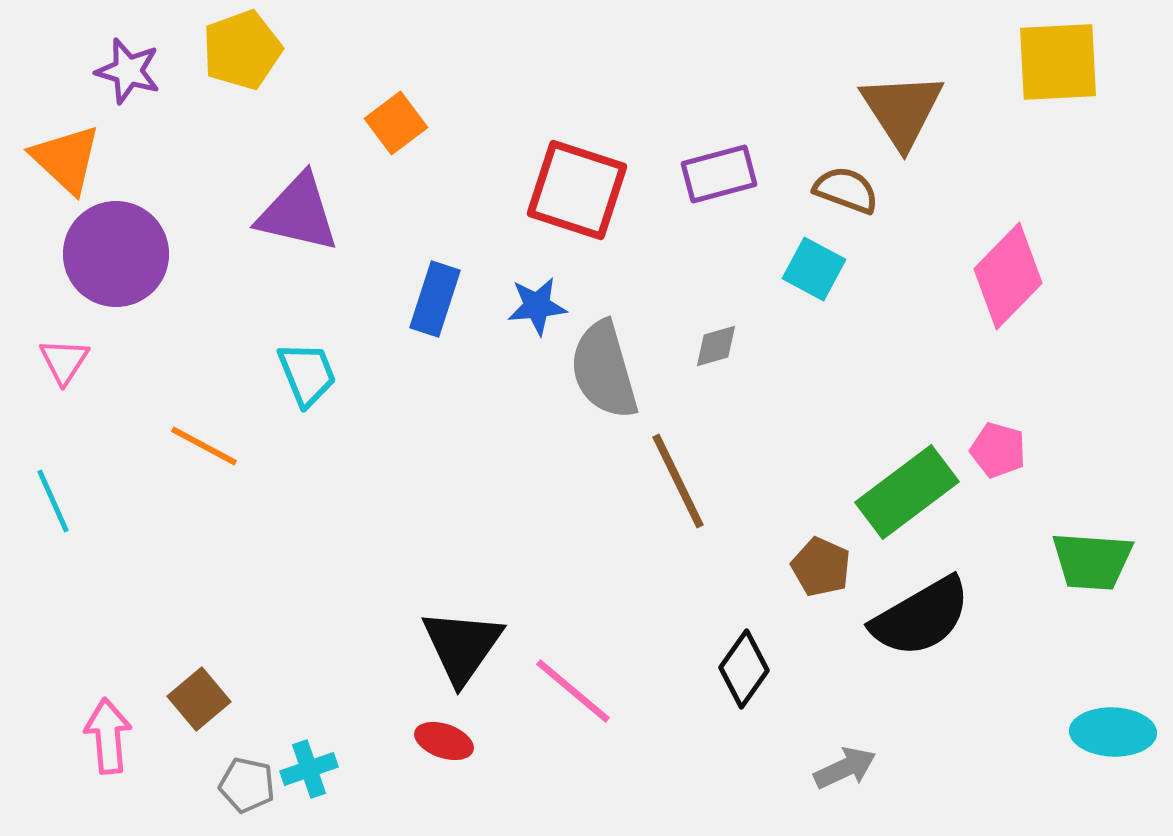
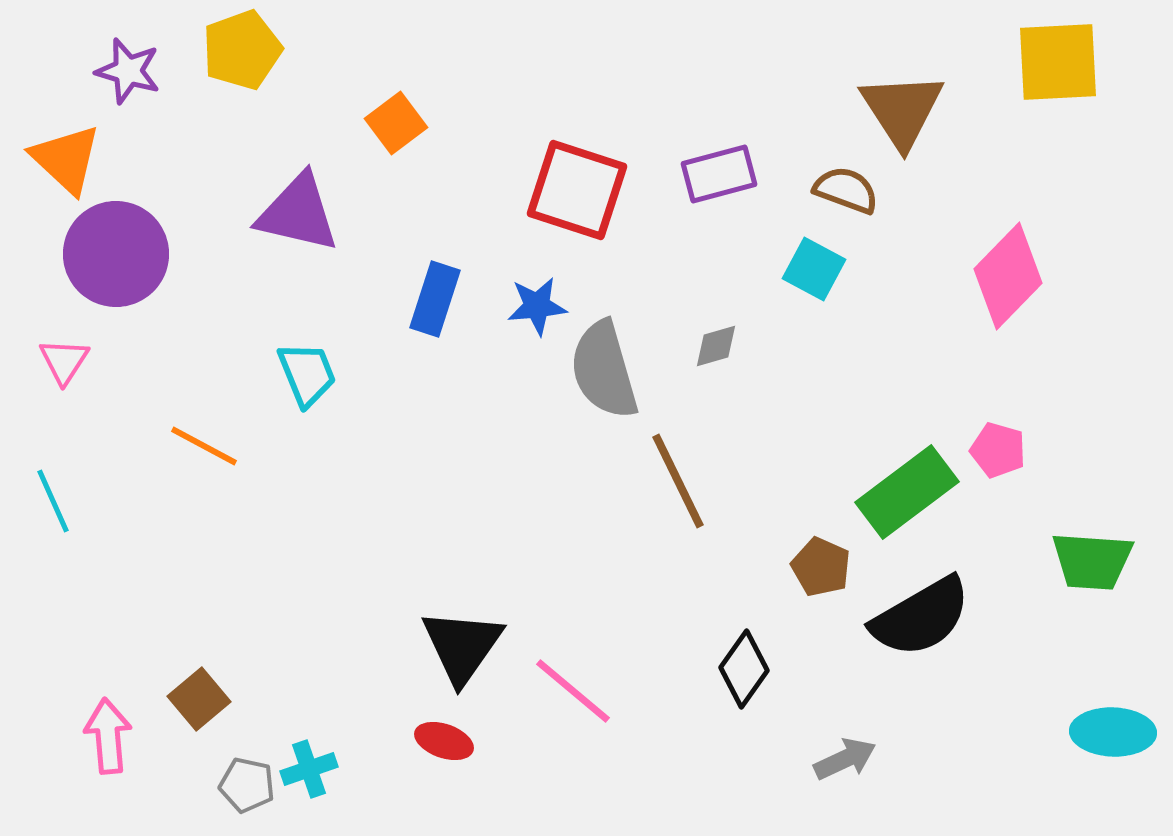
gray arrow: moved 9 px up
